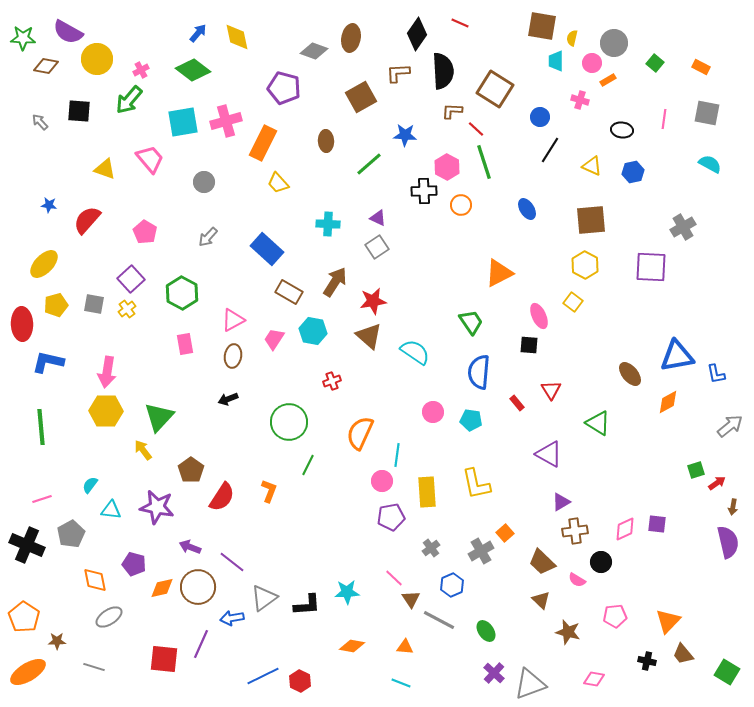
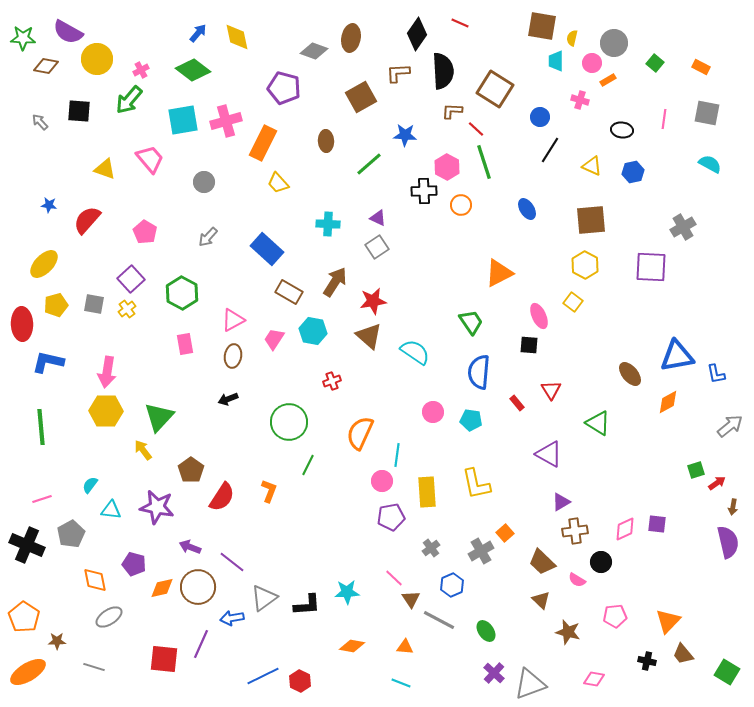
cyan square at (183, 122): moved 2 px up
